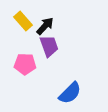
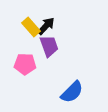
yellow rectangle: moved 8 px right, 6 px down
black arrow: moved 1 px right
blue semicircle: moved 2 px right, 1 px up
